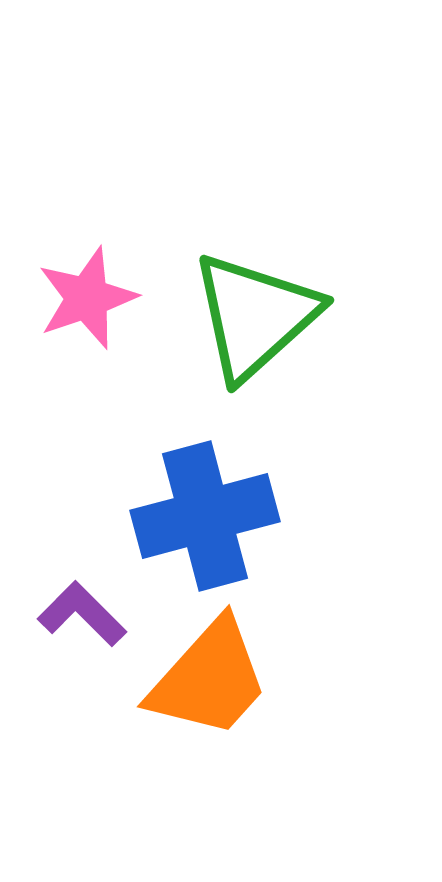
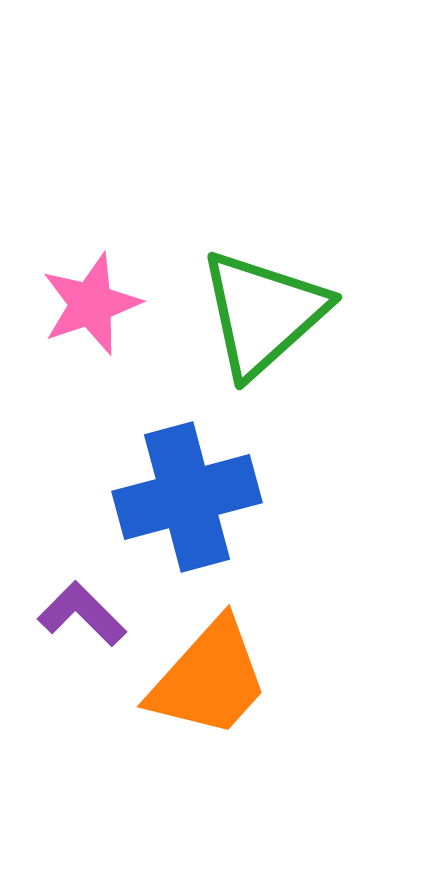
pink star: moved 4 px right, 6 px down
green triangle: moved 8 px right, 3 px up
blue cross: moved 18 px left, 19 px up
